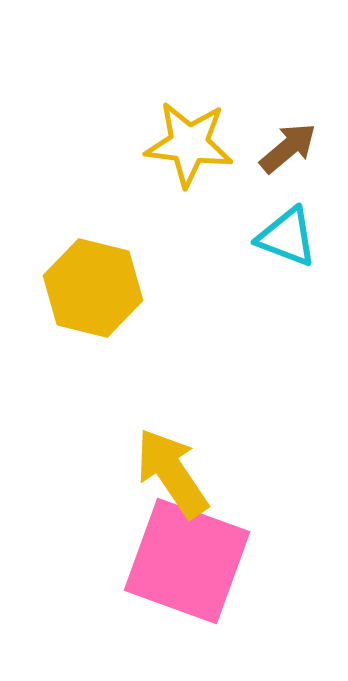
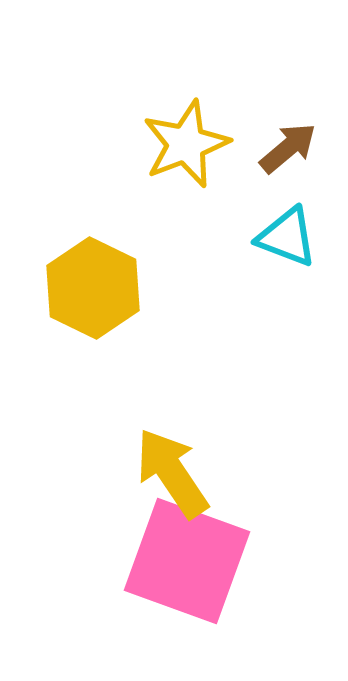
yellow star: moved 3 px left; rotated 28 degrees counterclockwise
yellow hexagon: rotated 12 degrees clockwise
